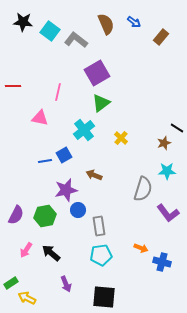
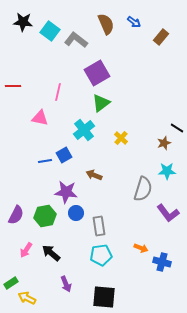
purple star: moved 2 px down; rotated 20 degrees clockwise
blue circle: moved 2 px left, 3 px down
